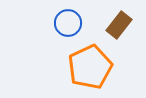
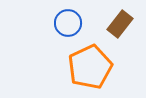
brown rectangle: moved 1 px right, 1 px up
